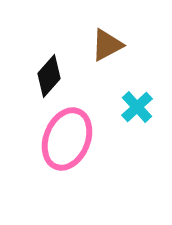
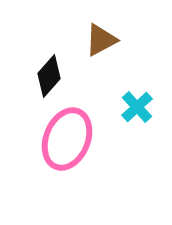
brown triangle: moved 6 px left, 5 px up
